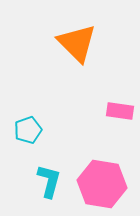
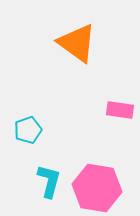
orange triangle: rotated 9 degrees counterclockwise
pink rectangle: moved 1 px up
pink hexagon: moved 5 px left, 4 px down
